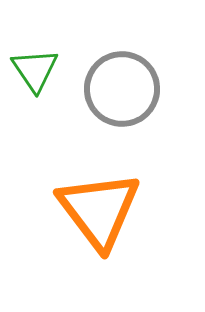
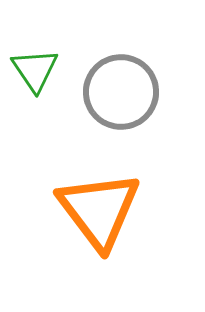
gray circle: moved 1 px left, 3 px down
